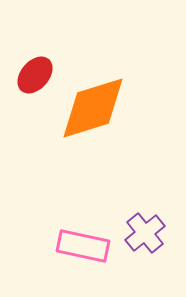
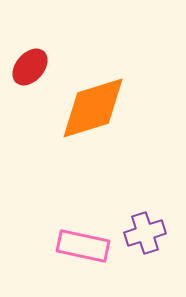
red ellipse: moved 5 px left, 8 px up
purple cross: rotated 21 degrees clockwise
